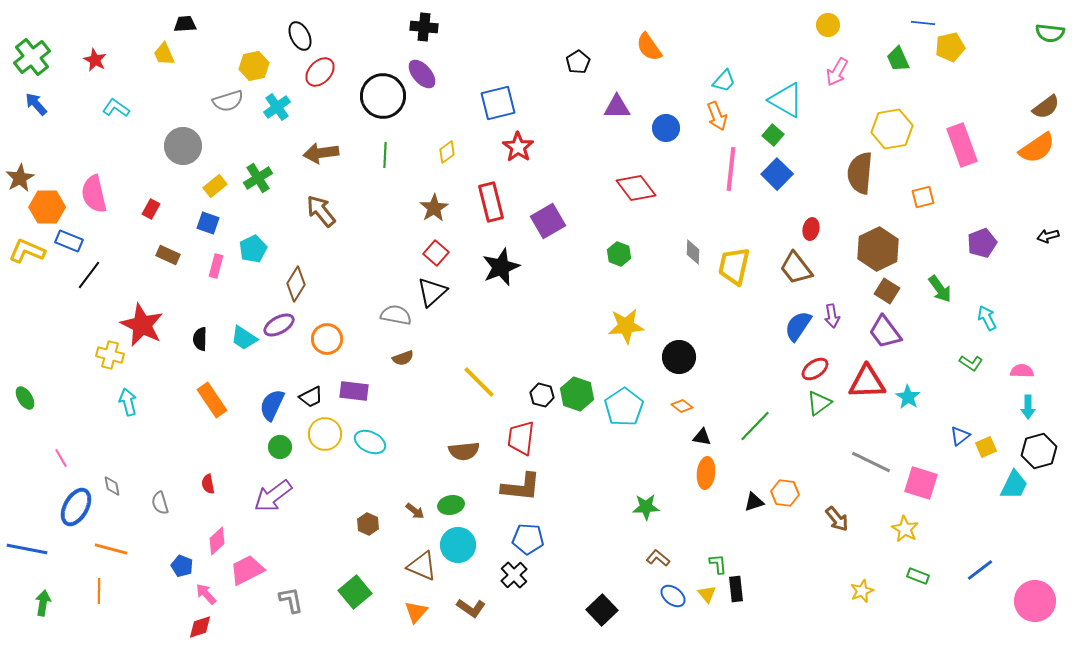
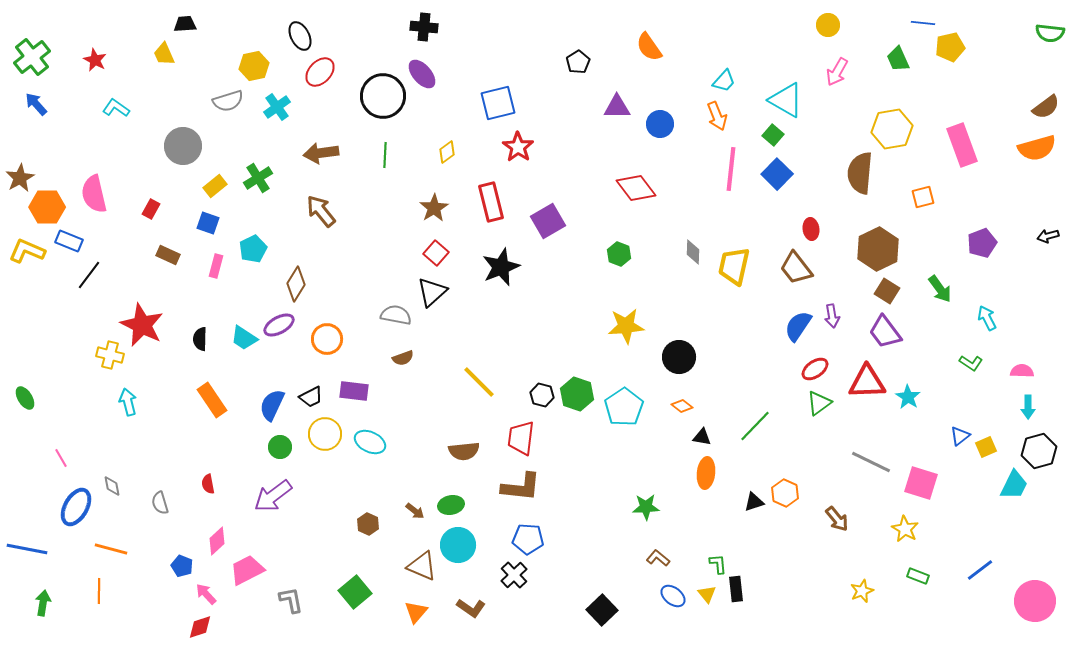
blue circle at (666, 128): moved 6 px left, 4 px up
orange semicircle at (1037, 148): rotated 18 degrees clockwise
red ellipse at (811, 229): rotated 20 degrees counterclockwise
orange hexagon at (785, 493): rotated 16 degrees clockwise
